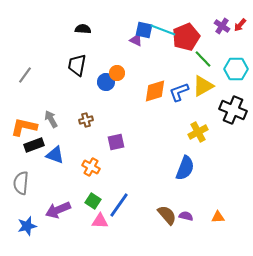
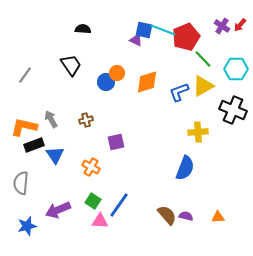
black trapezoid: moved 6 px left; rotated 135 degrees clockwise
orange diamond: moved 8 px left, 9 px up
yellow cross: rotated 24 degrees clockwise
blue triangle: rotated 36 degrees clockwise
